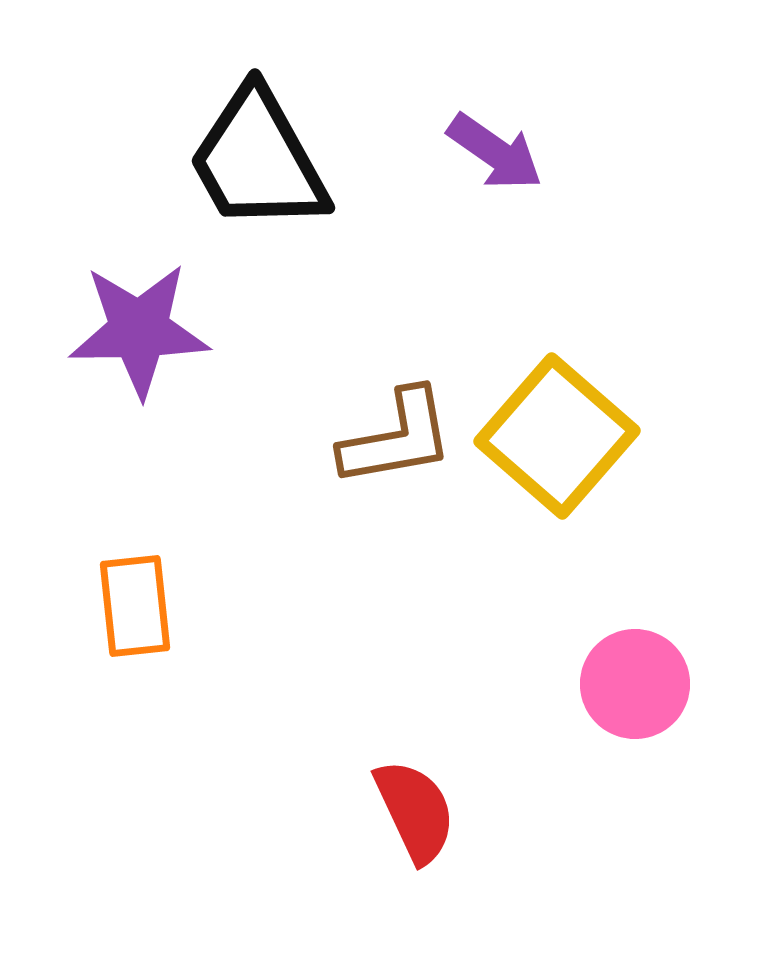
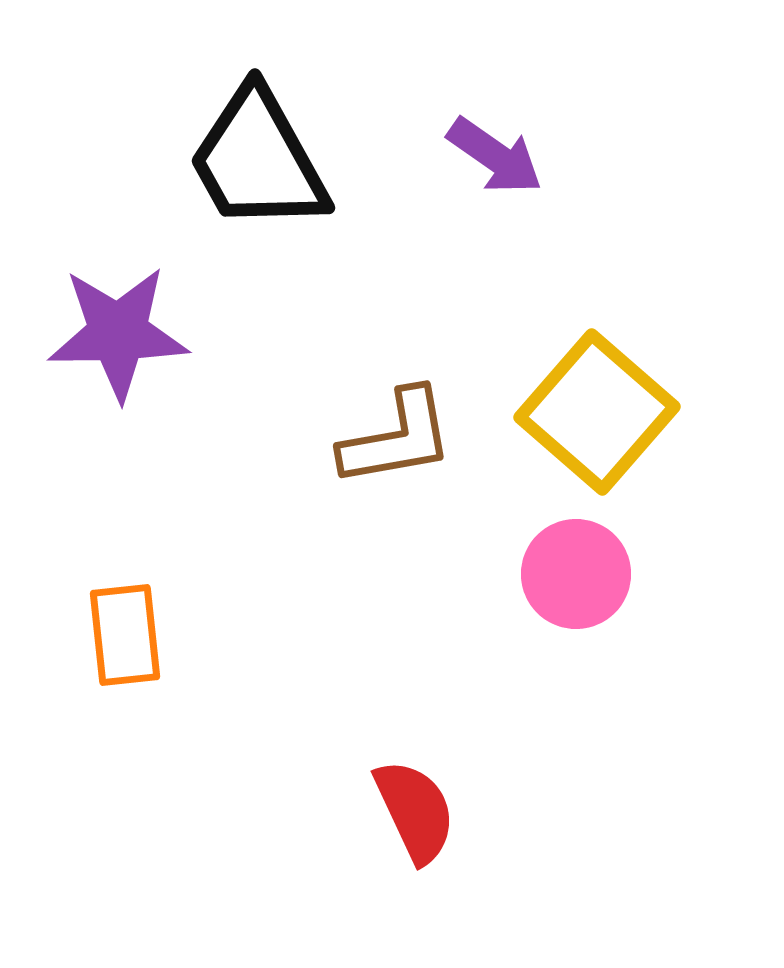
purple arrow: moved 4 px down
purple star: moved 21 px left, 3 px down
yellow square: moved 40 px right, 24 px up
orange rectangle: moved 10 px left, 29 px down
pink circle: moved 59 px left, 110 px up
